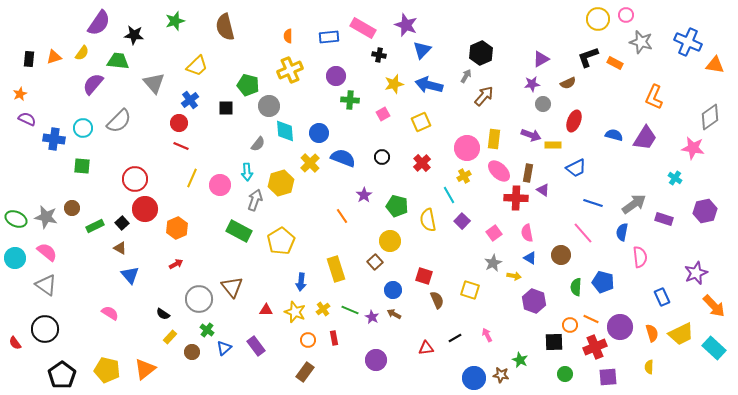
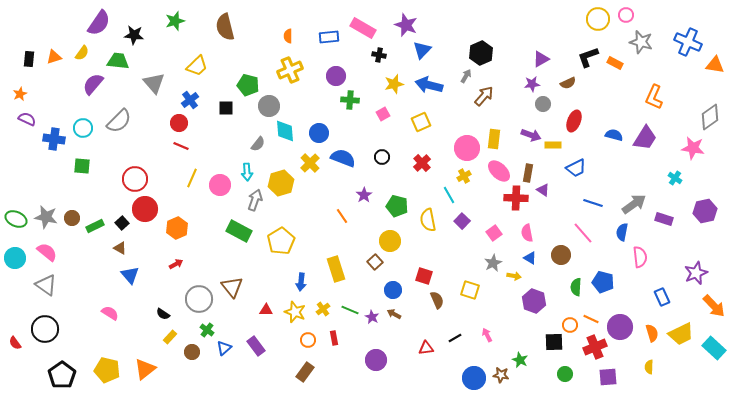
brown circle at (72, 208): moved 10 px down
